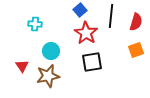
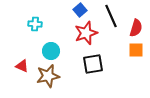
black line: rotated 30 degrees counterclockwise
red semicircle: moved 6 px down
red star: rotated 20 degrees clockwise
orange square: rotated 21 degrees clockwise
black square: moved 1 px right, 2 px down
red triangle: rotated 32 degrees counterclockwise
